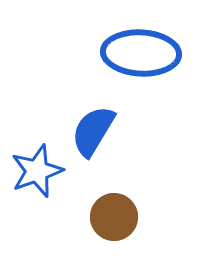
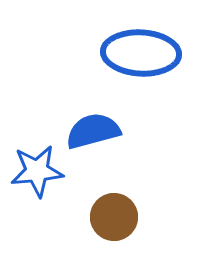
blue semicircle: rotated 44 degrees clockwise
blue star: rotated 14 degrees clockwise
